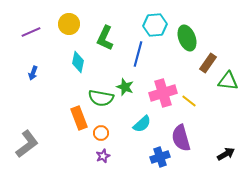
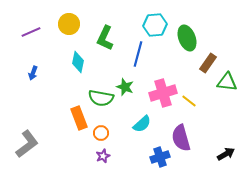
green triangle: moved 1 px left, 1 px down
